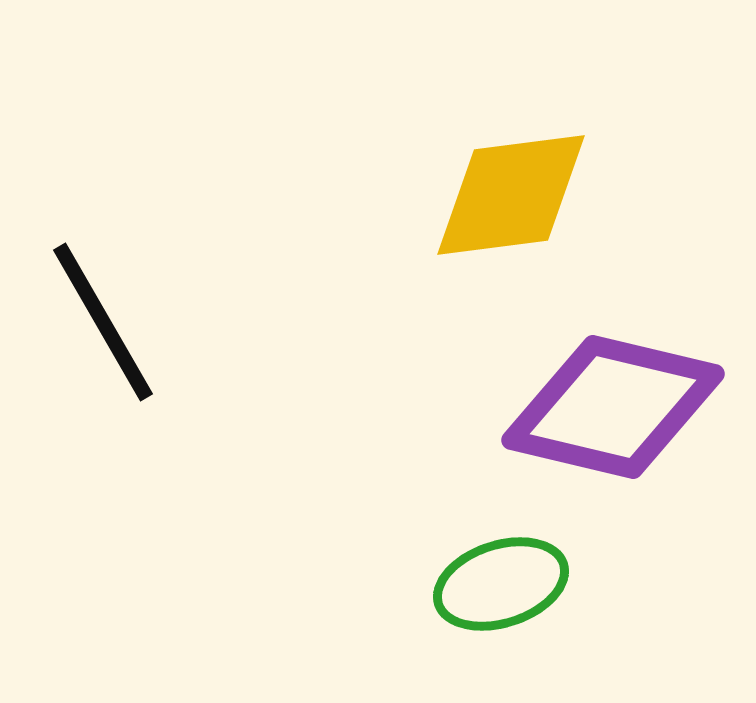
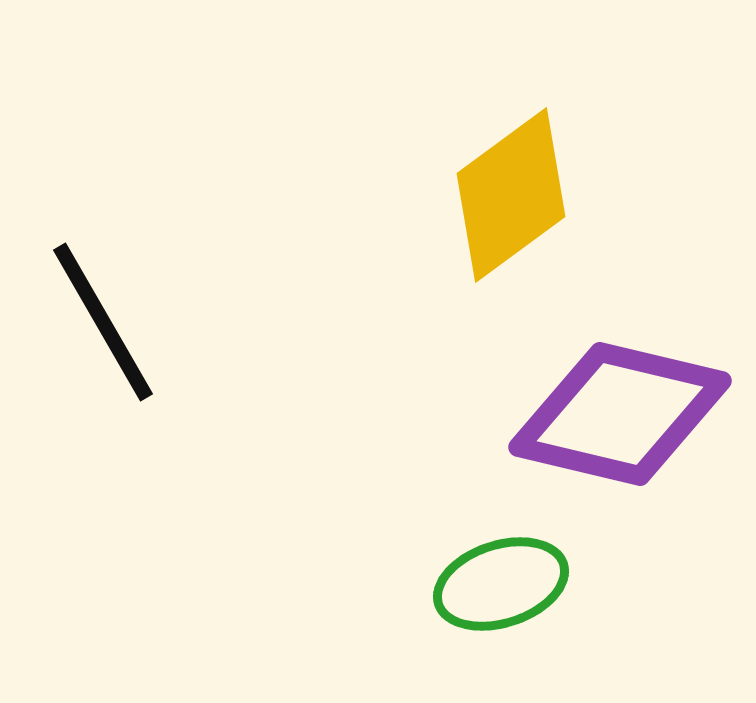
yellow diamond: rotated 29 degrees counterclockwise
purple diamond: moved 7 px right, 7 px down
